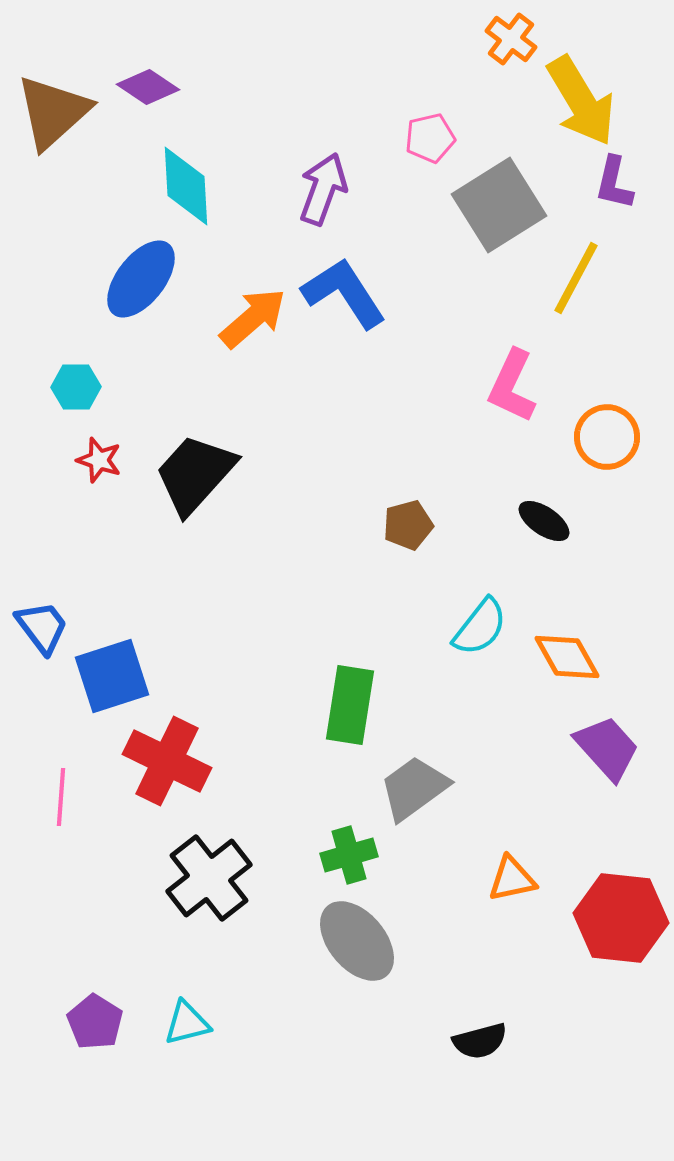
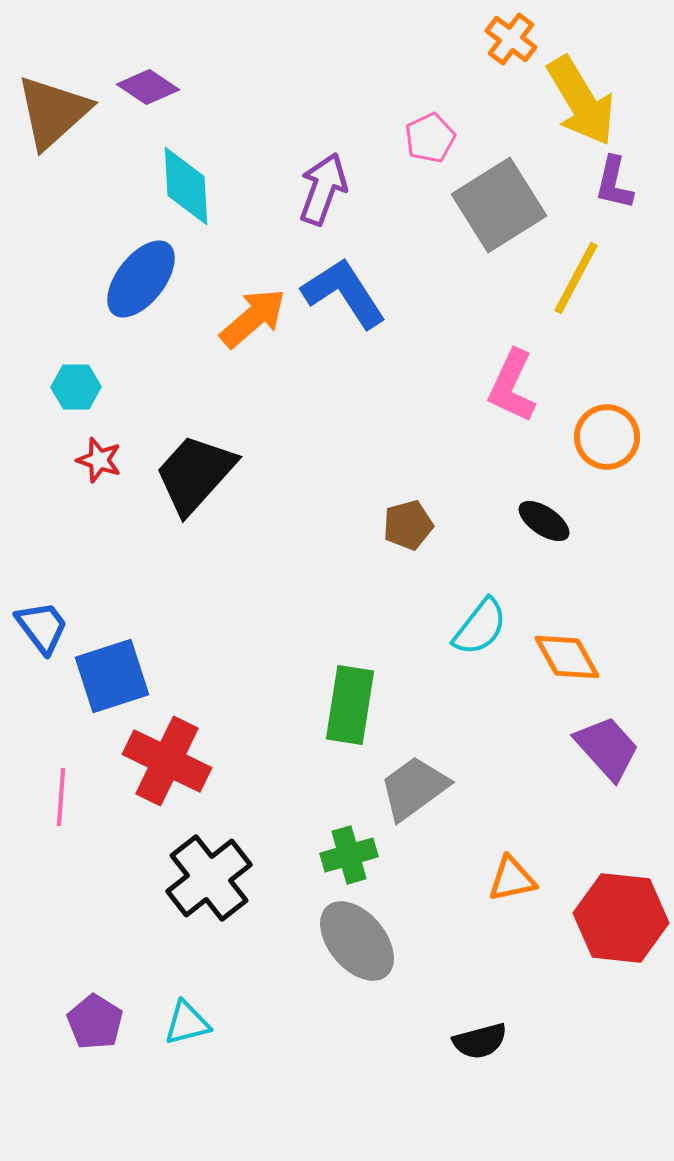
pink pentagon: rotated 12 degrees counterclockwise
